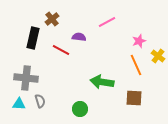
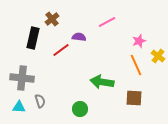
red line: rotated 66 degrees counterclockwise
gray cross: moved 4 px left
cyan triangle: moved 3 px down
